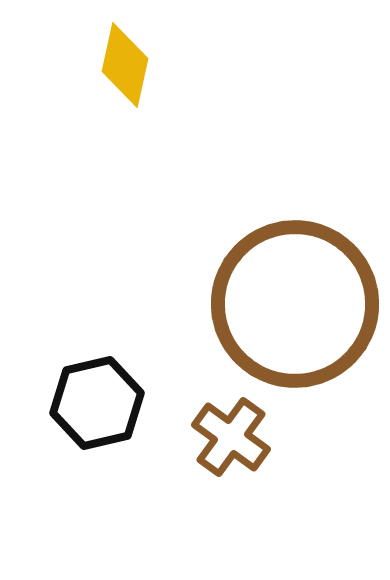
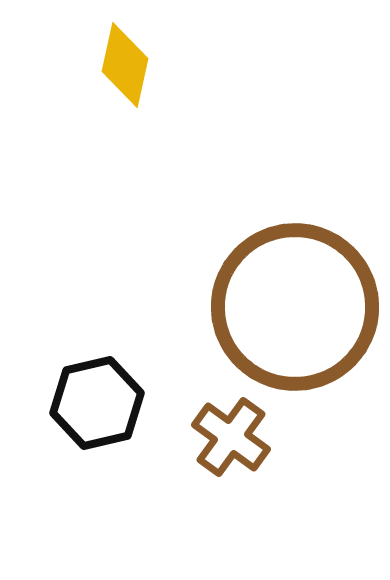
brown circle: moved 3 px down
